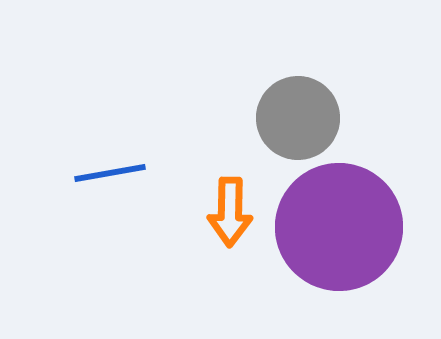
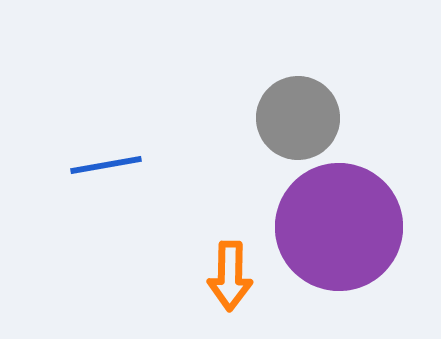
blue line: moved 4 px left, 8 px up
orange arrow: moved 64 px down
